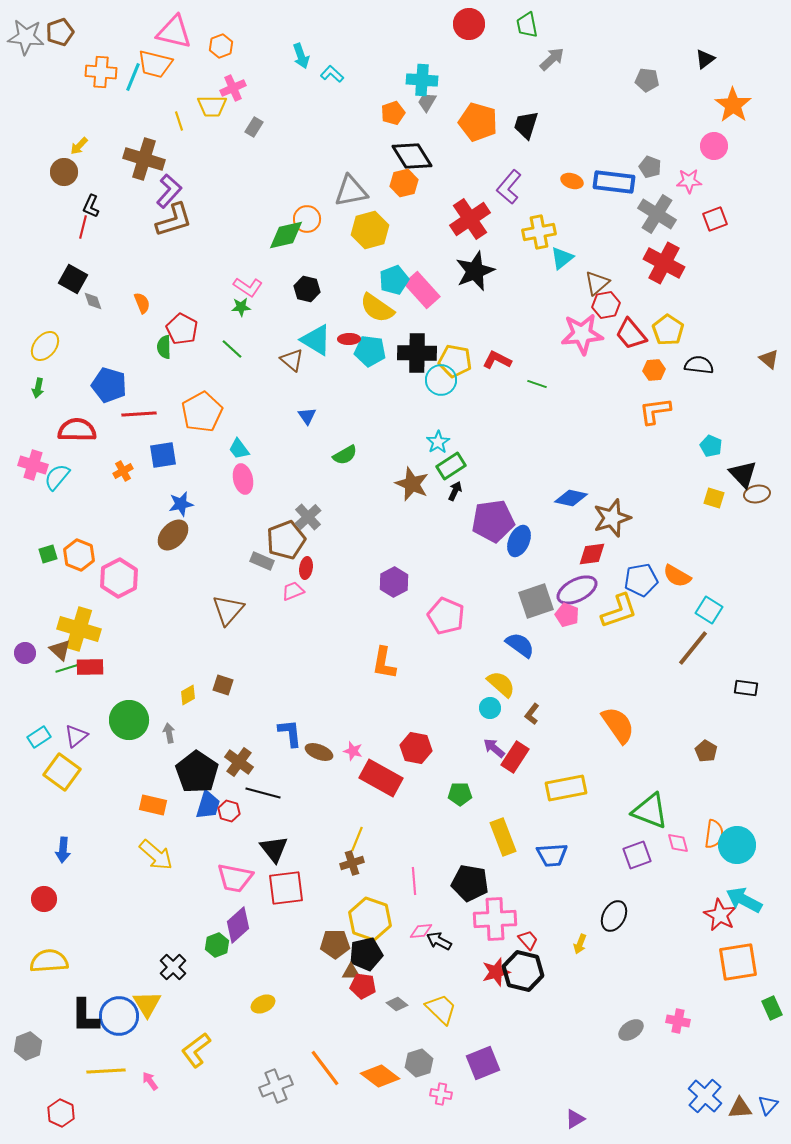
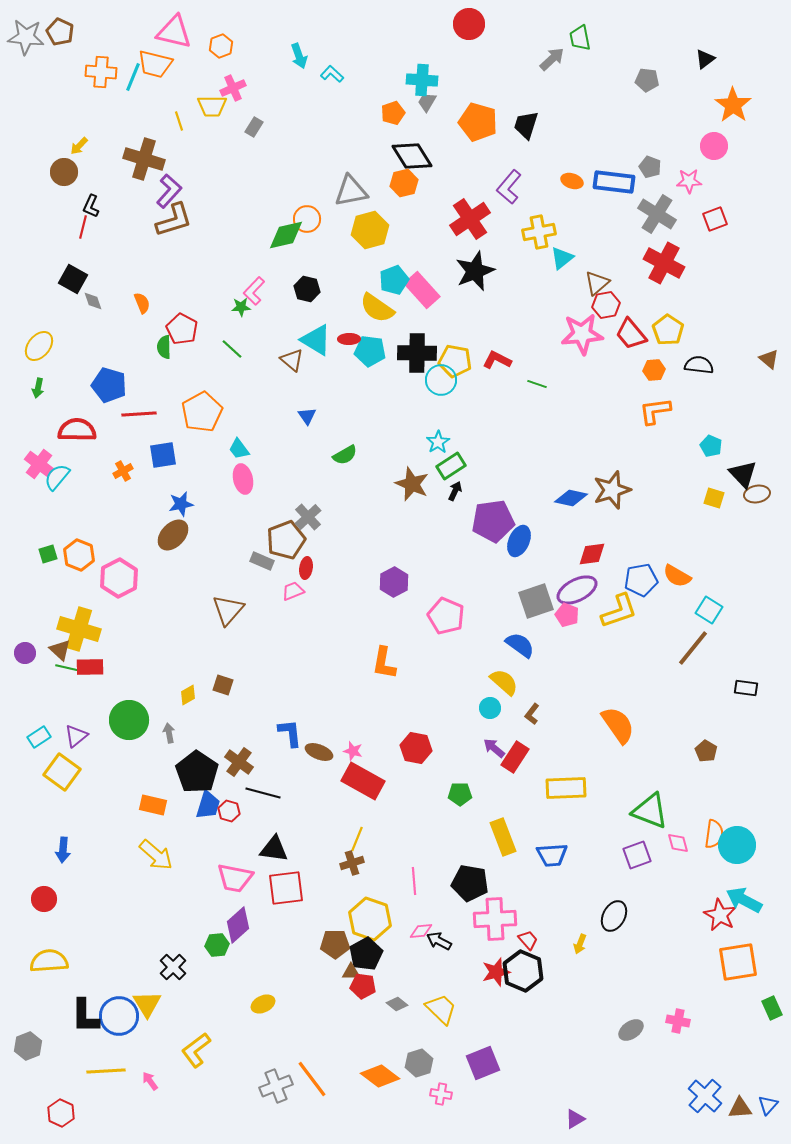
green trapezoid at (527, 25): moved 53 px right, 13 px down
brown pentagon at (60, 32): rotated 28 degrees counterclockwise
cyan arrow at (301, 56): moved 2 px left
pink L-shape at (248, 287): moved 6 px right, 4 px down; rotated 100 degrees clockwise
yellow ellipse at (45, 346): moved 6 px left
pink cross at (33, 465): moved 6 px right, 1 px up; rotated 20 degrees clockwise
brown star at (612, 518): moved 28 px up
green line at (68, 668): rotated 30 degrees clockwise
yellow semicircle at (501, 684): moved 3 px right, 2 px up
red rectangle at (381, 778): moved 18 px left, 3 px down
yellow rectangle at (566, 788): rotated 9 degrees clockwise
black triangle at (274, 849): rotated 44 degrees counterclockwise
green hexagon at (217, 945): rotated 15 degrees clockwise
black pentagon at (366, 954): rotated 16 degrees counterclockwise
black hexagon at (523, 971): rotated 9 degrees clockwise
orange line at (325, 1068): moved 13 px left, 11 px down
